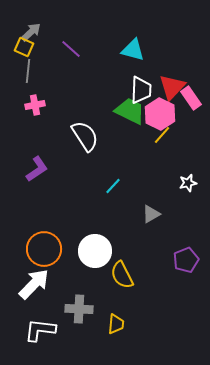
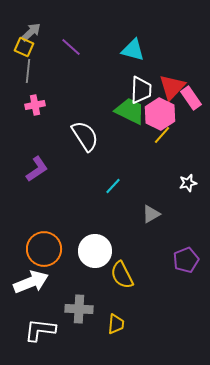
purple line: moved 2 px up
white arrow: moved 3 px left, 2 px up; rotated 24 degrees clockwise
